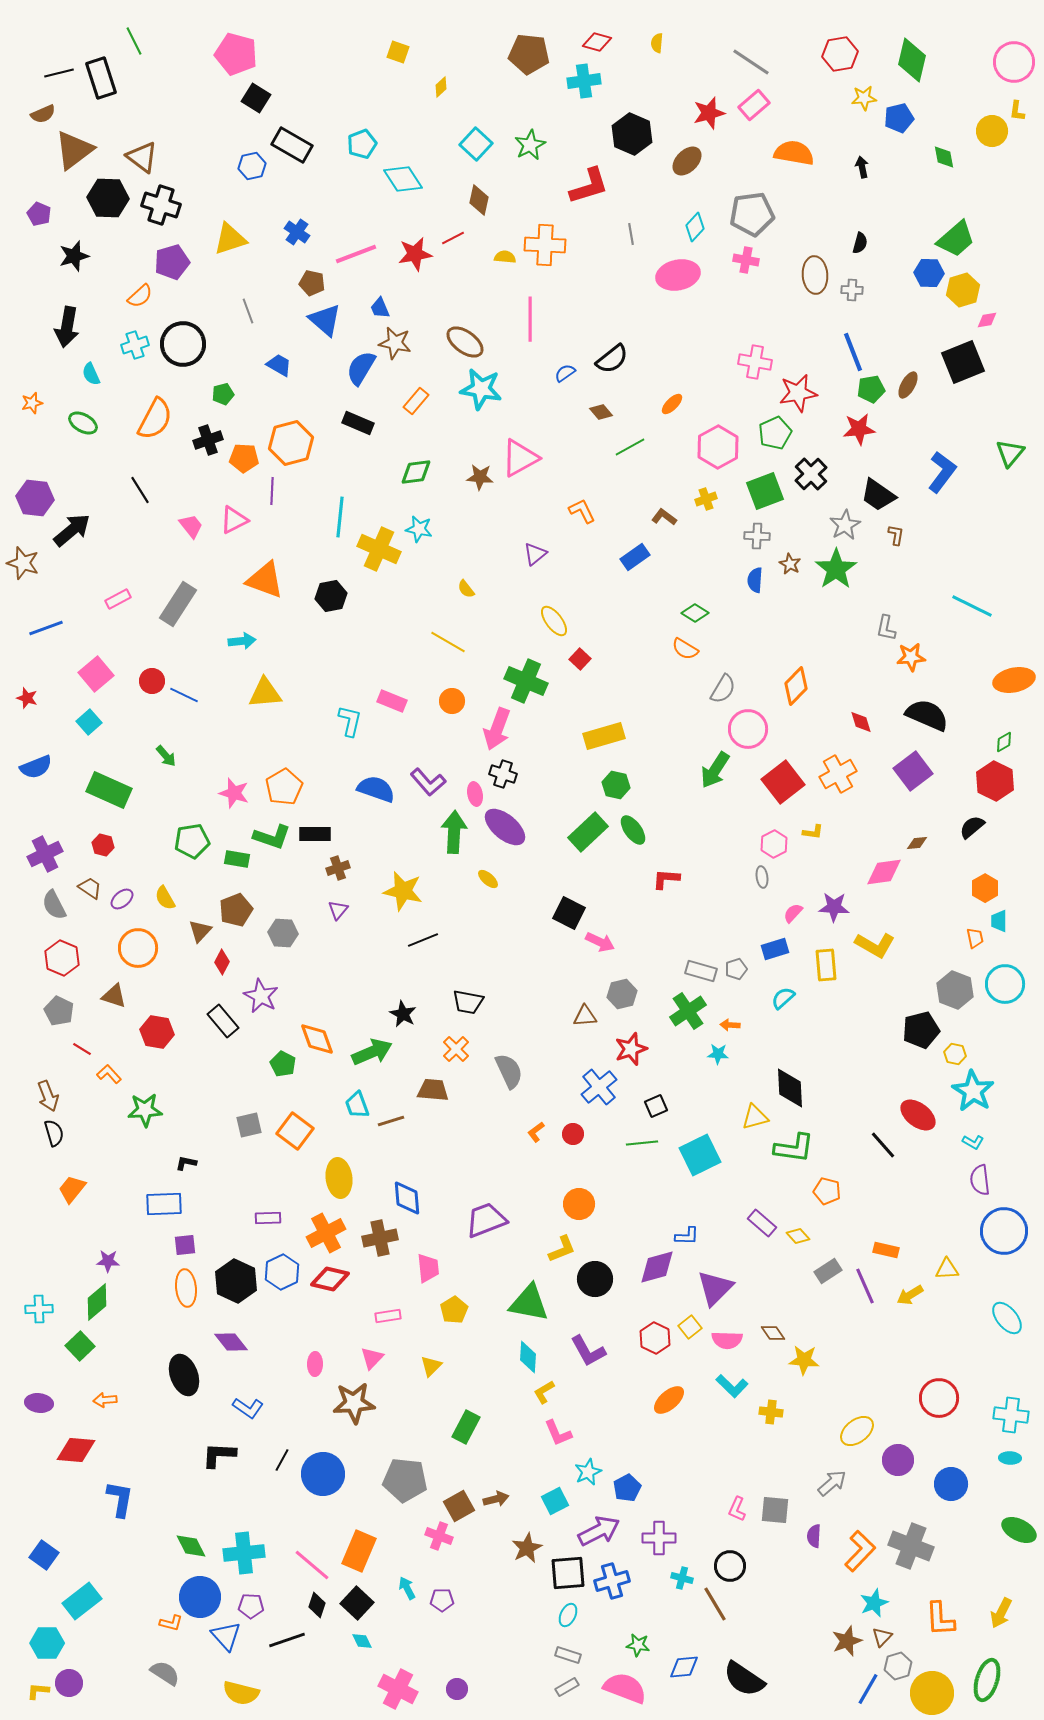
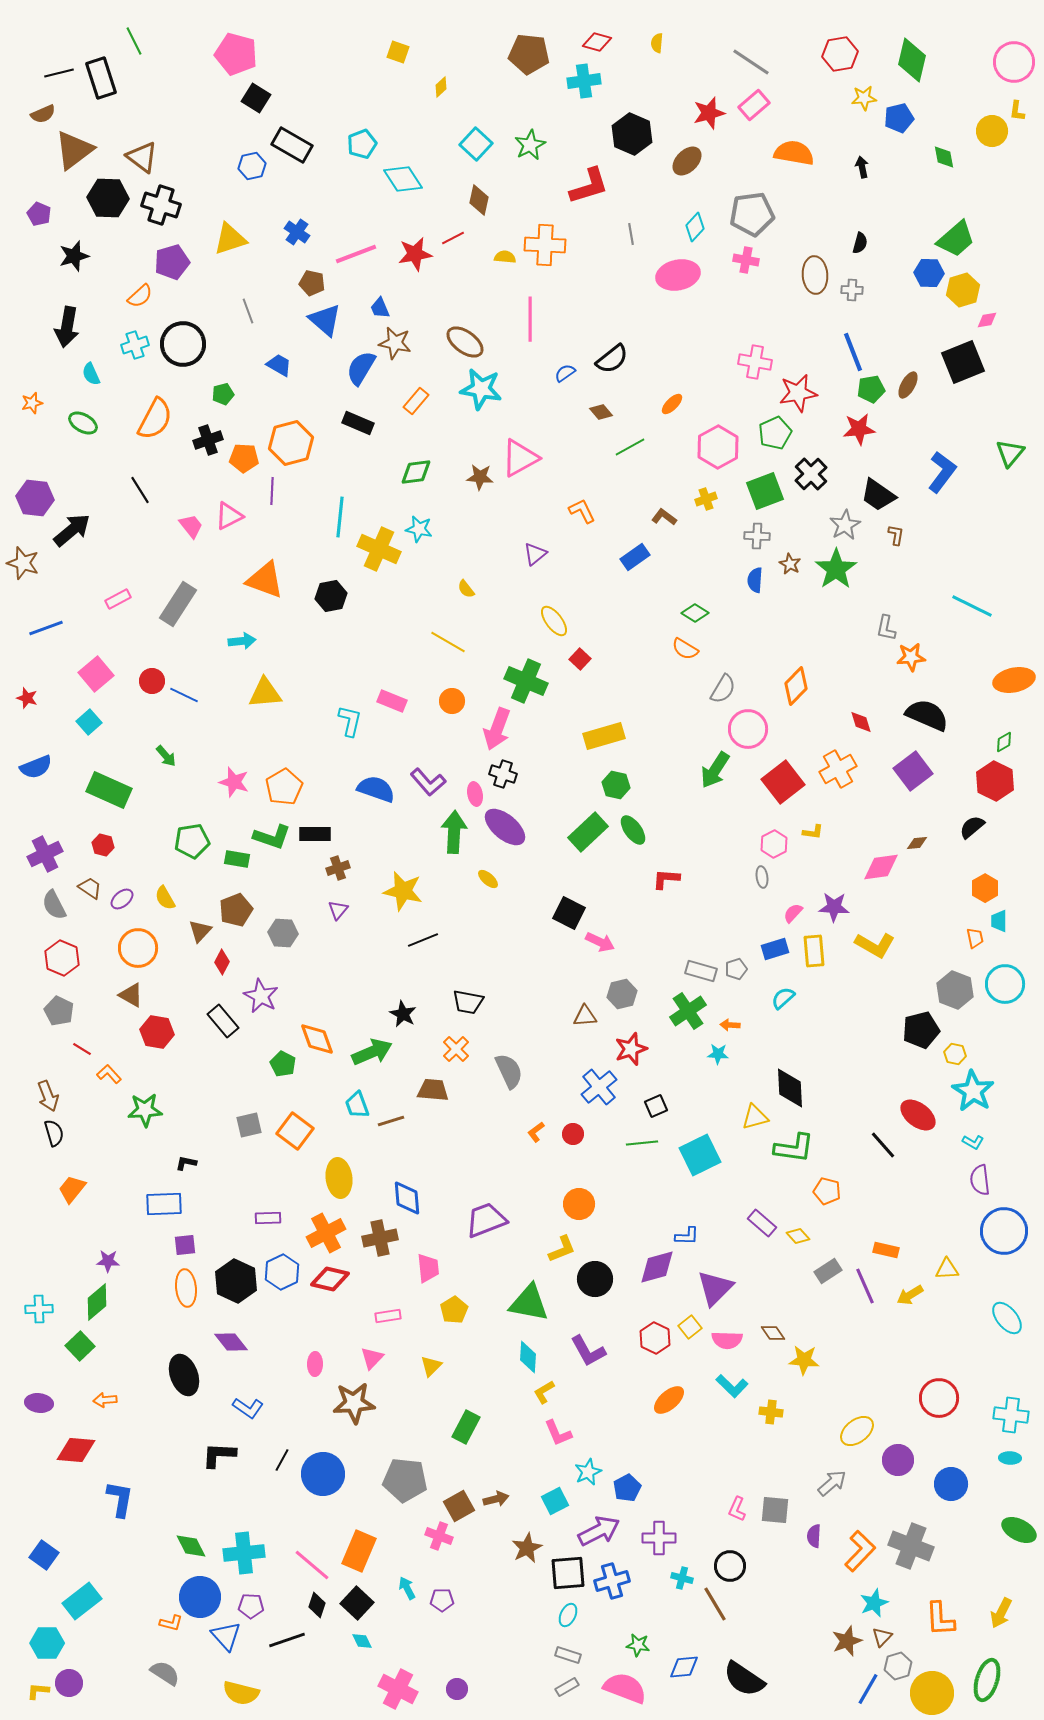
pink triangle at (234, 520): moved 5 px left, 4 px up
orange cross at (838, 774): moved 5 px up
pink star at (234, 793): moved 11 px up
pink diamond at (884, 872): moved 3 px left, 5 px up
yellow rectangle at (826, 965): moved 12 px left, 14 px up
brown triangle at (114, 996): moved 17 px right, 1 px up; rotated 12 degrees clockwise
